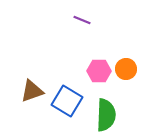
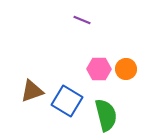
pink hexagon: moved 2 px up
green semicircle: rotated 16 degrees counterclockwise
